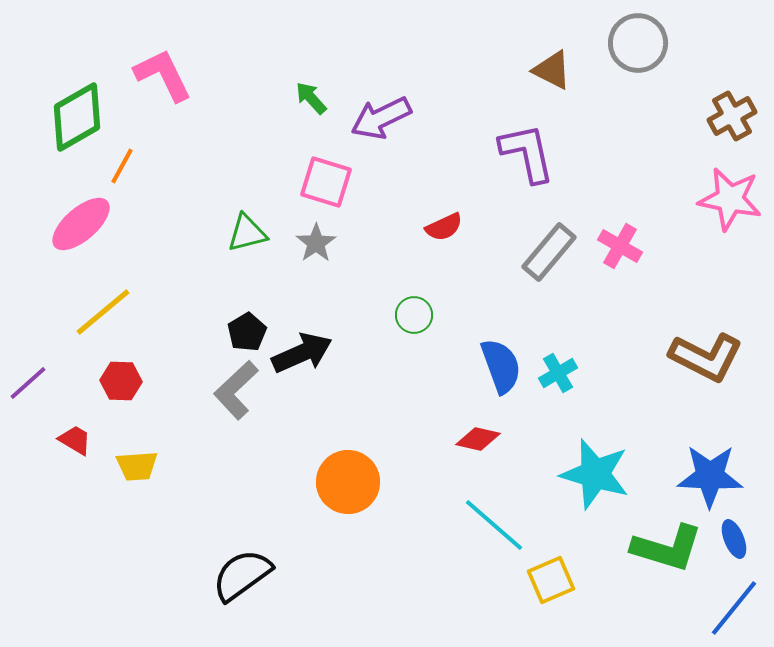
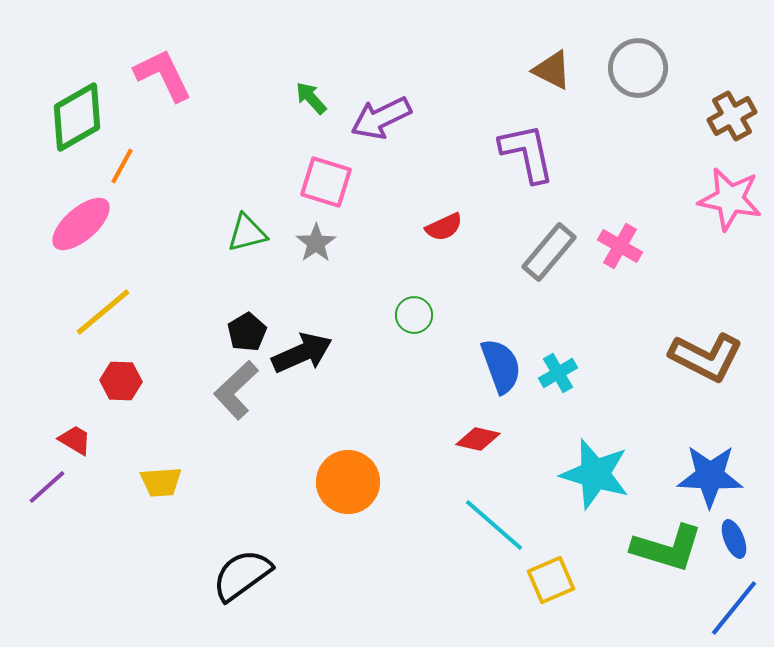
gray circle: moved 25 px down
purple line: moved 19 px right, 104 px down
yellow trapezoid: moved 24 px right, 16 px down
